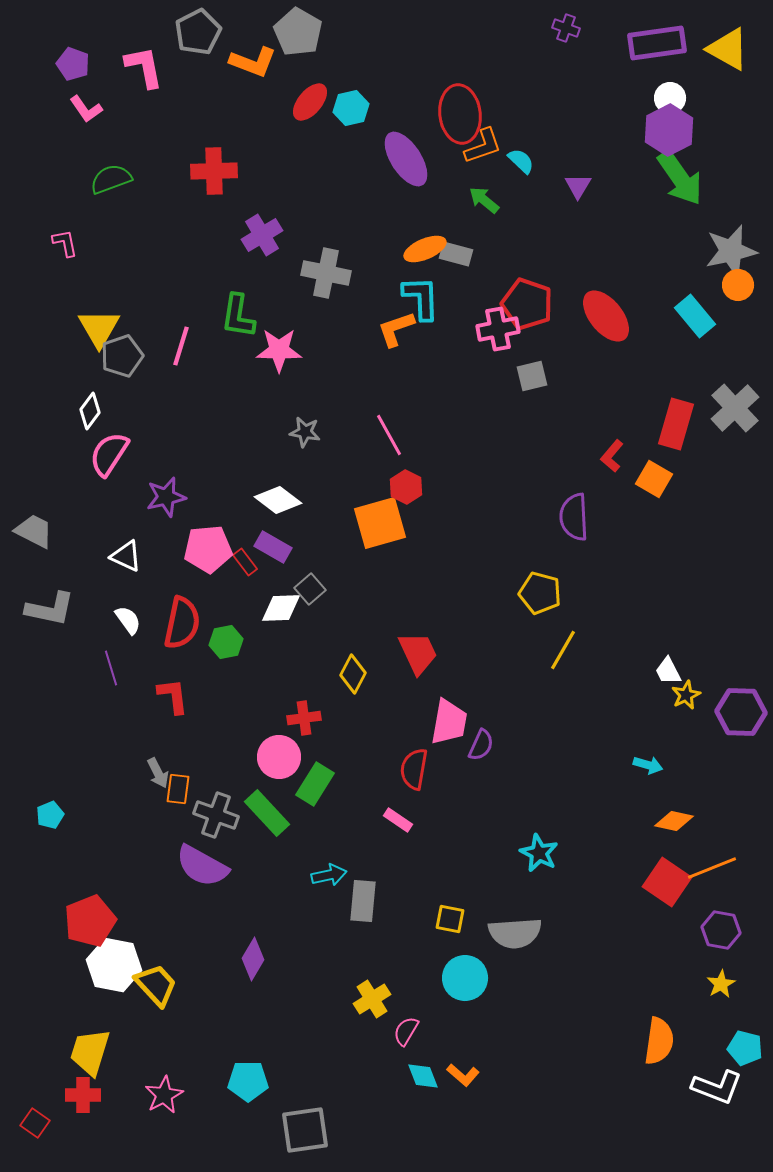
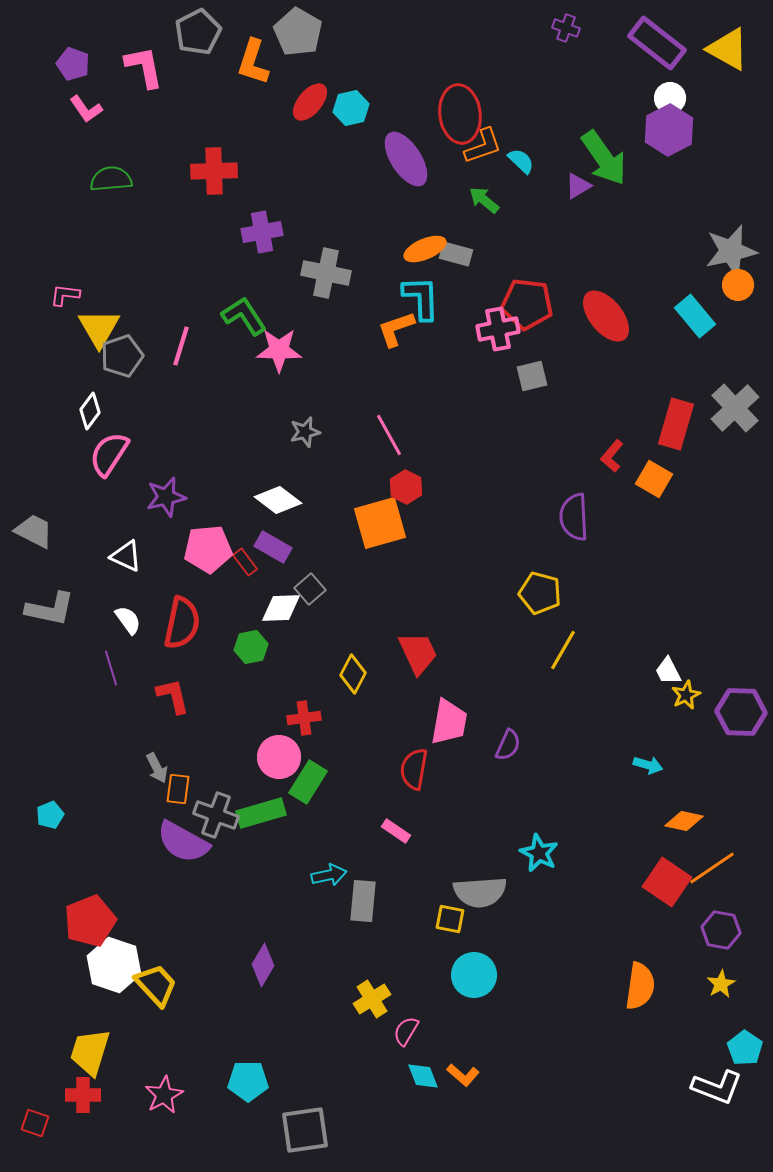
purple rectangle at (657, 43): rotated 46 degrees clockwise
orange L-shape at (253, 62): rotated 87 degrees clockwise
green arrow at (680, 178): moved 76 px left, 20 px up
green semicircle at (111, 179): rotated 15 degrees clockwise
purple triangle at (578, 186): rotated 28 degrees clockwise
purple cross at (262, 235): moved 3 px up; rotated 21 degrees clockwise
pink L-shape at (65, 243): moved 52 px down; rotated 72 degrees counterclockwise
red pentagon at (527, 304): rotated 12 degrees counterclockwise
green L-shape at (238, 316): moved 6 px right; rotated 138 degrees clockwise
gray star at (305, 432): rotated 24 degrees counterclockwise
green hexagon at (226, 642): moved 25 px right, 5 px down
red L-shape at (173, 696): rotated 6 degrees counterclockwise
purple semicircle at (481, 745): moved 27 px right
gray arrow at (158, 773): moved 1 px left, 5 px up
green rectangle at (315, 784): moved 7 px left, 2 px up
green rectangle at (267, 813): moved 6 px left; rotated 63 degrees counterclockwise
pink rectangle at (398, 820): moved 2 px left, 11 px down
orange diamond at (674, 821): moved 10 px right
purple semicircle at (202, 866): moved 19 px left, 24 px up
orange line at (712, 868): rotated 12 degrees counterclockwise
gray semicircle at (515, 933): moved 35 px left, 41 px up
purple diamond at (253, 959): moved 10 px right, 6 px down
white hexagon at (114, 965): rotated 8 degrees clockwise
cyan circle at (465, 978): moved 9 px right, 3 px up
orange semicircle at (659, 1041): moved 19 px left, 55 px up
cyan pentagon at (745, 1048): rotated 20 degrees clockwise
red square at (35, 1123): rotated 16 degrees counterclockwise
